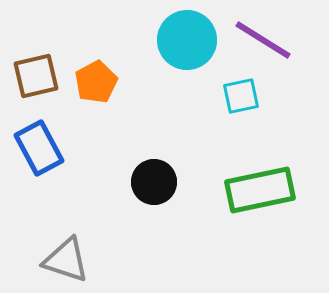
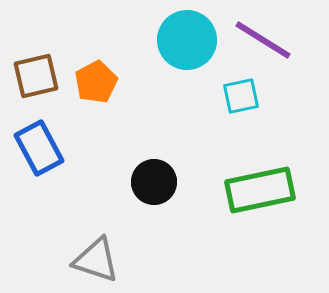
gray triangle: moved 30 px right
